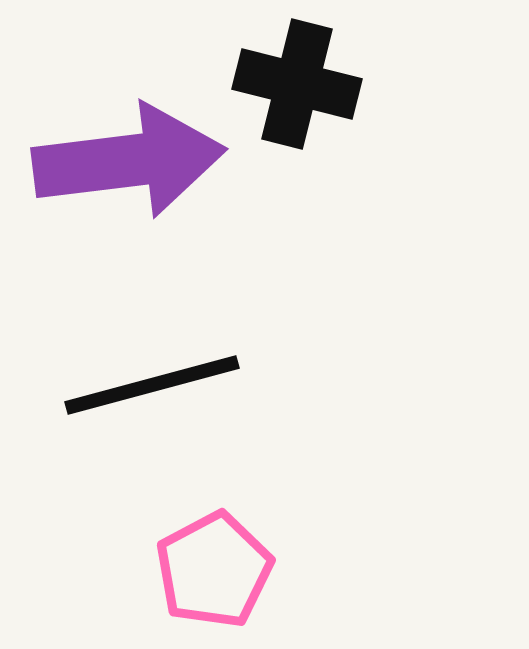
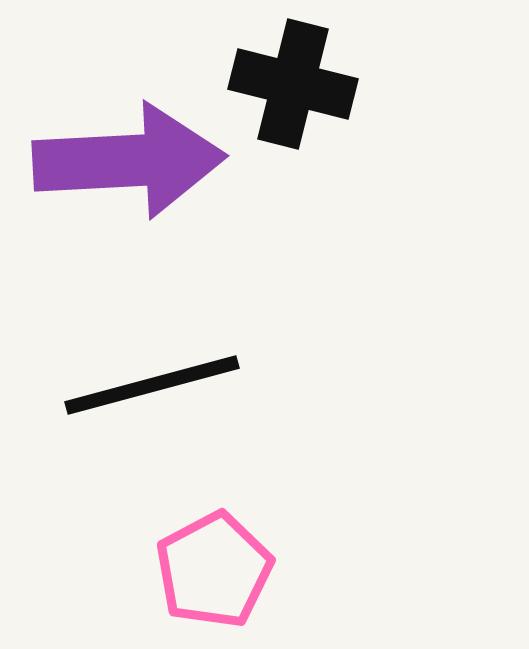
black cross: moved 4 px left
purple arrow: rotated 4 degrees clockwise
